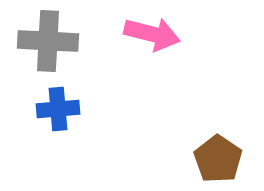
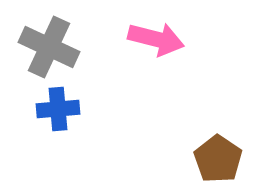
pink arrow: moved 4 px right, 5 px down
gray cross: moved 1 px right, 6 px down; rotated 22 degrees clockwise
